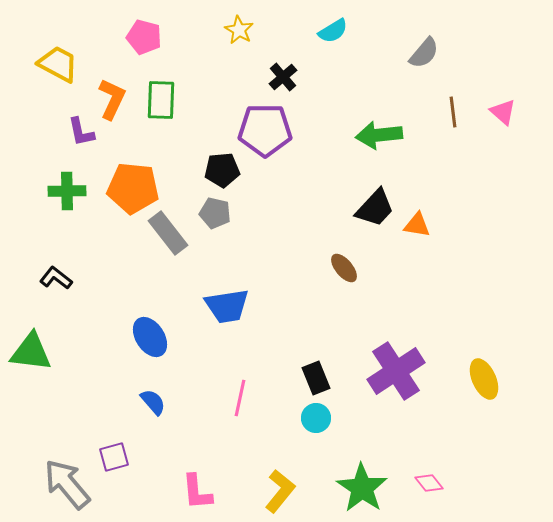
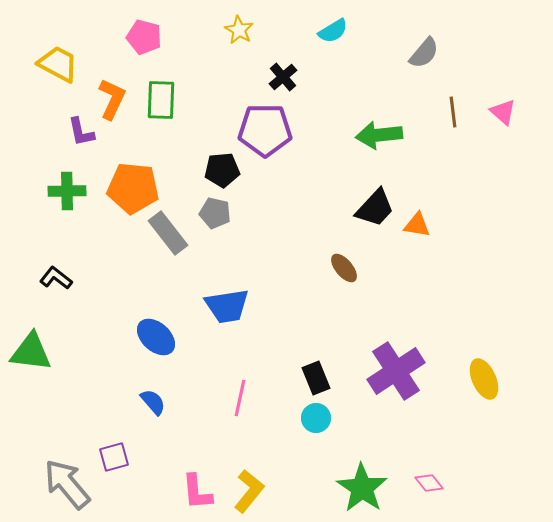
blue ellipse: moved 6 px right; rotated 15 degrees counterclockwise
yellow L-shape: moved 31 px left
